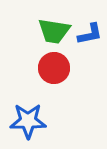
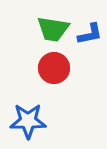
green trapezoid: moved 1 px left, 2 px up
